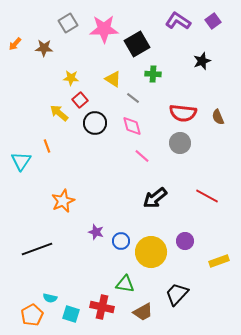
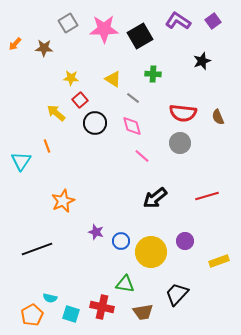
black square: moved 3 px right, 8 px up
yellow arrow: moved 3 px left
red line: rotated 45 degrees counterclockwise
brown trapezoid: rotated 20 degrees clockwise
